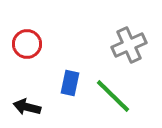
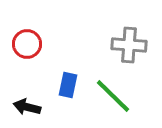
gray cross: rotated 28 degrees clockwise
blue rectangle: moved 2 px left, 2 px down
